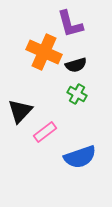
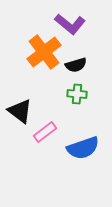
purple L-shape: rotated 36 degrees counterclockwise
orange cross: rotated 28 degrees clockwise
green cross: rotated 24 degrees counterclockwise
black triangle: rotated 36 degrees counterclockwise
blue semicircle: moved 3 px right, 9 px up
